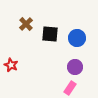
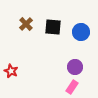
black square: moved 3 px right, 7 px up
blue circle: moved 4 px right, 6 px up
red star: moved 6 px down
pink rectangle: moved 2 px right, 1 px up
